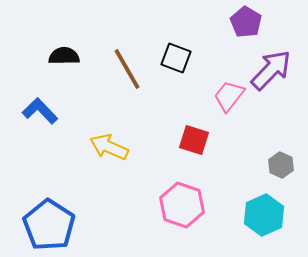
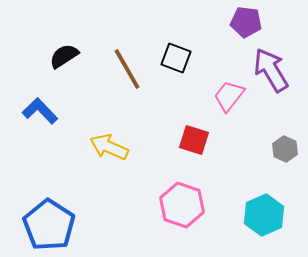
purple pentagon: rotated 24 degrees counterclockwise
black semicircle: rotated 32 degrees counterclockwise
purple arrow: rotated 75 degrees counterclockwise
gray hexagon: moved 4 px right, 16 px up
